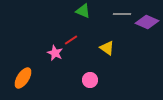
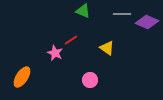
orange ellipse: moved 1 px left, 1 px up
